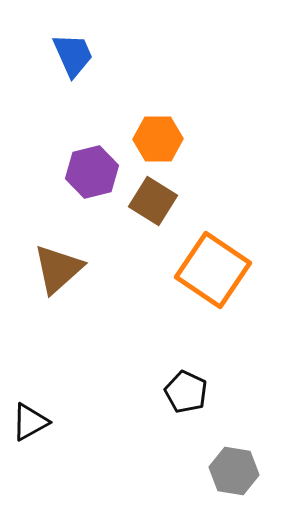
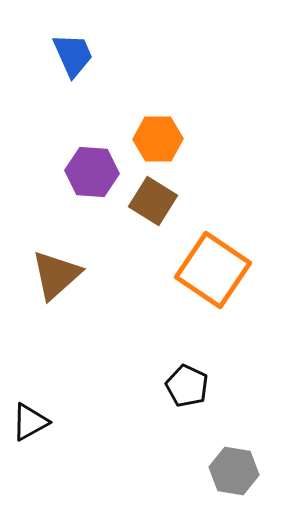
purple hexagon: rotated 18 degrees clockwise
brown triangle: moved 2 px left, 6 px down
black pentagon: moved 1 px right, 6 px up
